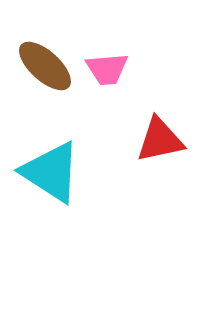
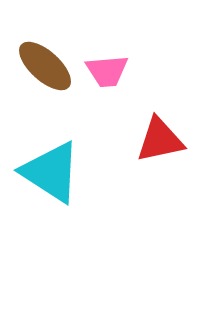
pink trapezoid: moved 2 px down
